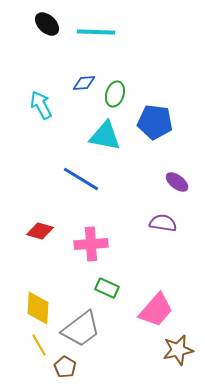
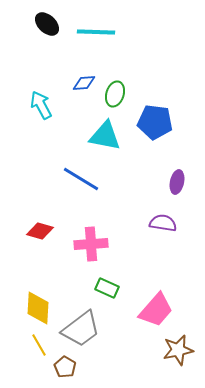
purple ellipse: rotated 65 degrees clockwise
